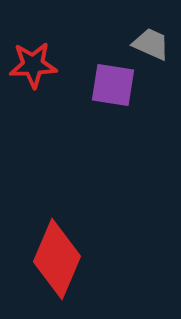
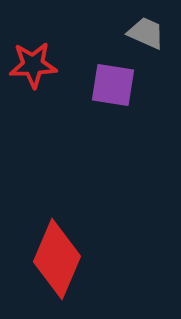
gray trapezoid: moved 5 px left, 11 px up
